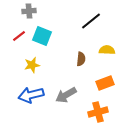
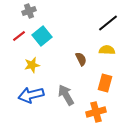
gray cross: rotated 16 degrees counterclockwise
black line: moved 17 px right, 2 px down
cyan square: rotated 30 degrees clockwise
brown semicircle: rotated 32 degrees counterclockwise
orange rectangle: rotated 54 degrees counterclockwise
gray arrow: rotated 90 degrees clockwise
orange cross: moved 2 px left
